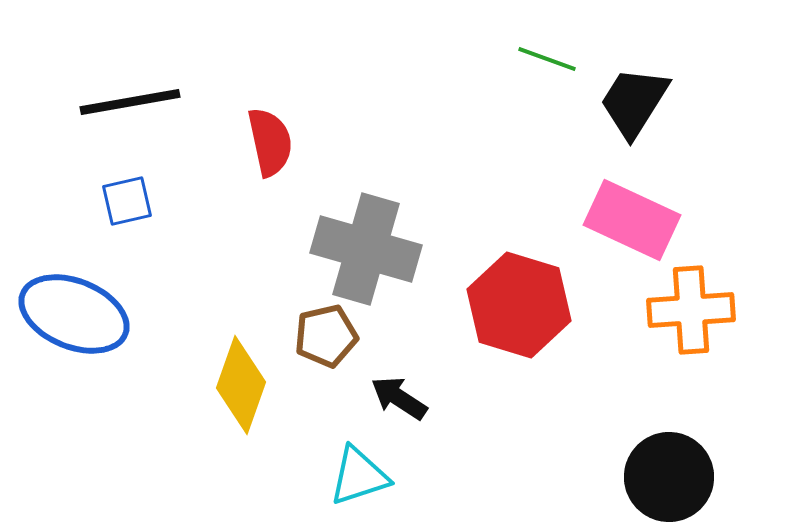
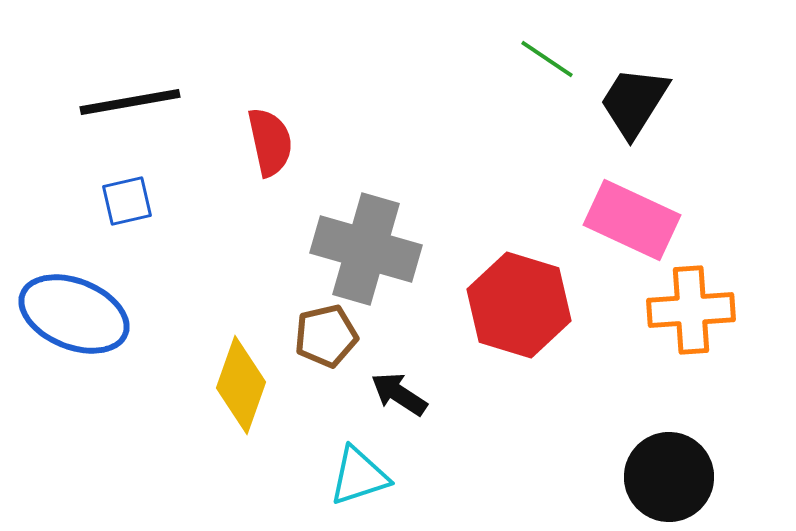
green line: rotated 14 degrees clockwise
black arrow: moved 4 px up
